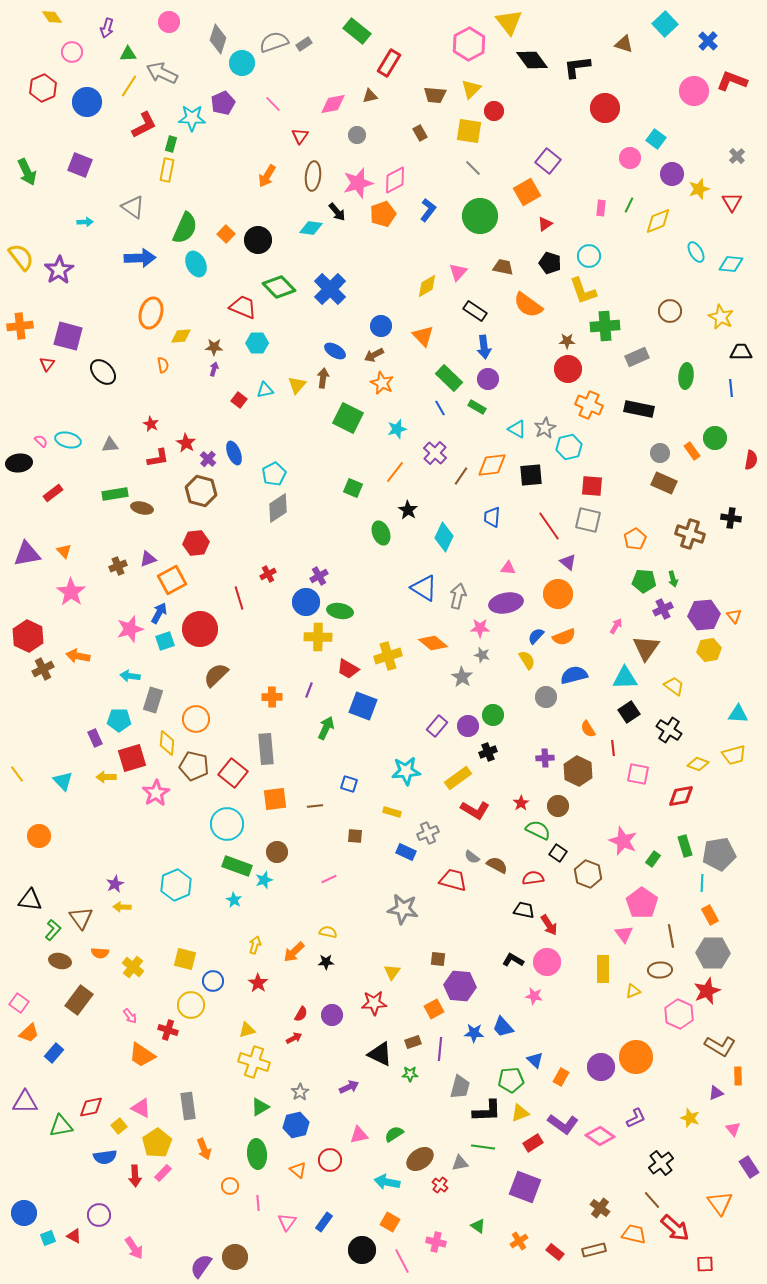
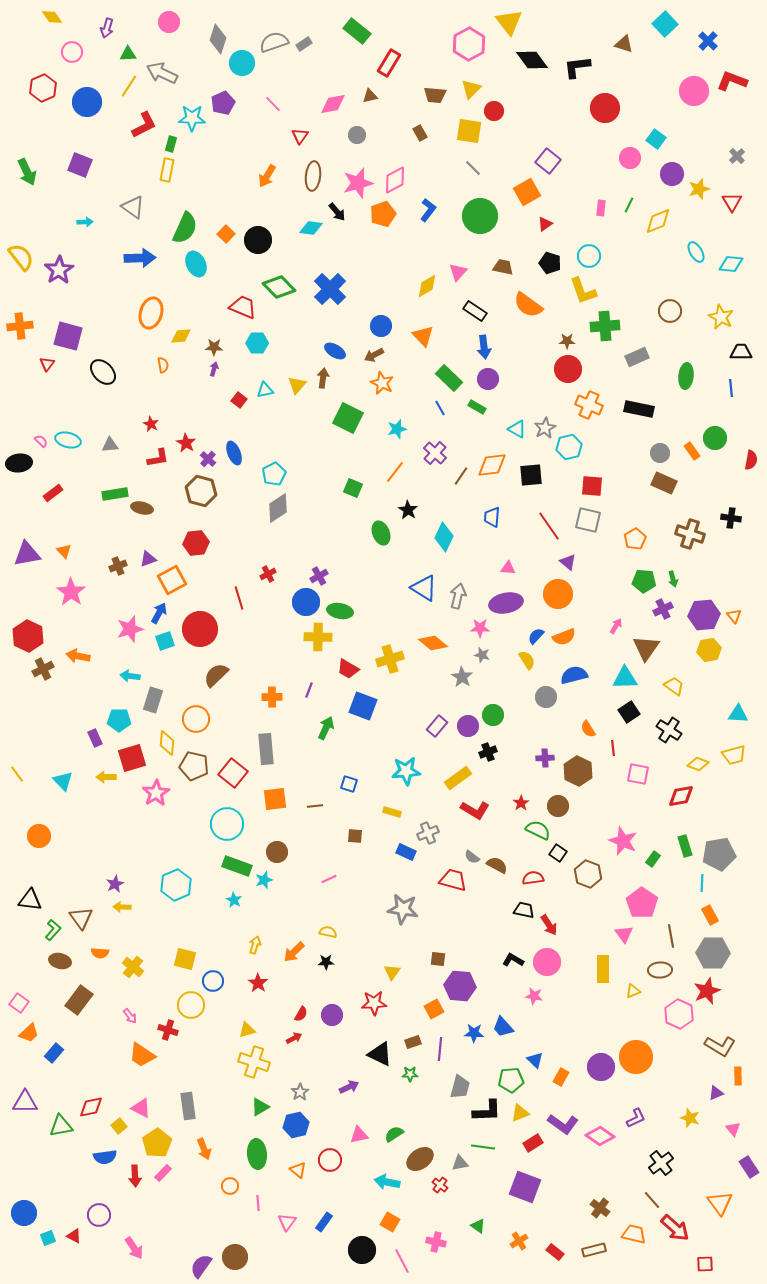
yellow cross at (388, 656): moved 2 px right, 3 px down
